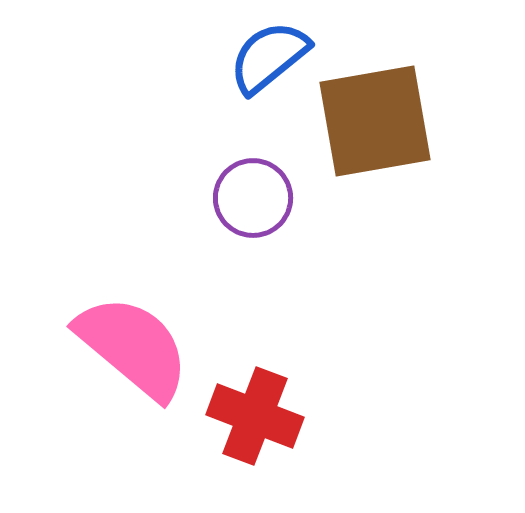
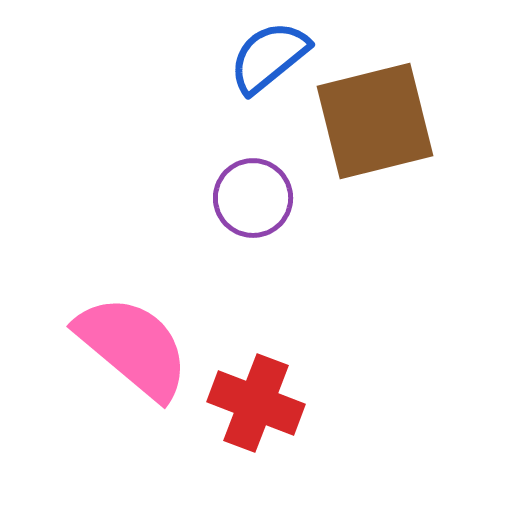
brown square: rotated 4 degrees counterclockwise
red cross: moved 1 px right, 13 px up
